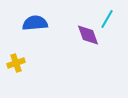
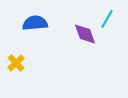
purple diamond: moved 3 px left, 1 px up
yellow cross: rotated 24 degrees counterclockwise
